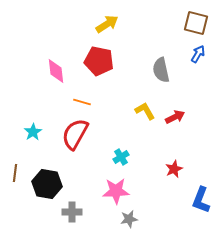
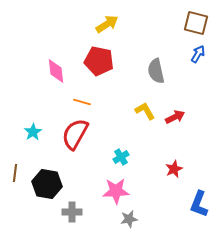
gray semicircle: moved 5 px left, 1 px down
blue L-shape: moved 2 px left, 4 px down
